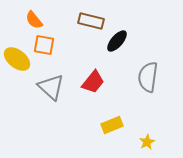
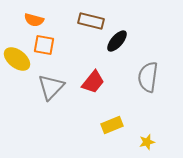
orange semicircle: rotated 36 degrees counterclockwise
gray triangle: rotated 32 degrees clockwise
yellow star: rotated 14 degrees clockwise
